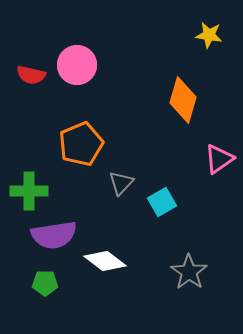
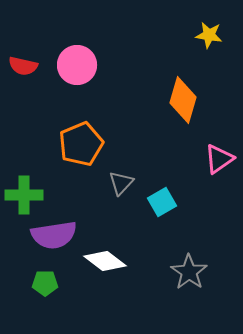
red semicircle: moved 8 px left, 9 px up
green cross: moved 5 px left, 4 px down
